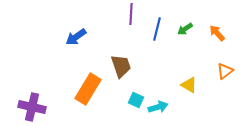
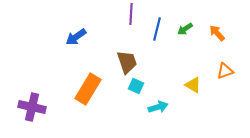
brown trapezoid: moved 6 px right, 4 px up
orange triangle: rotated 18 degrees clockwise
yellow triangle: moved 4 px right
cyan square: moved 14 px up
